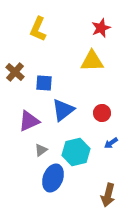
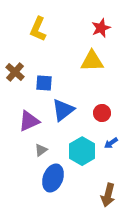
cyan hexagon: moved 6 px right, 1 px up; rotated 16 degrees counterclockwise
